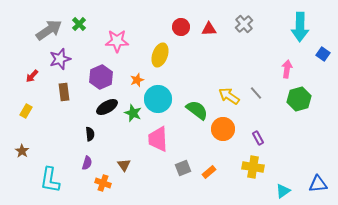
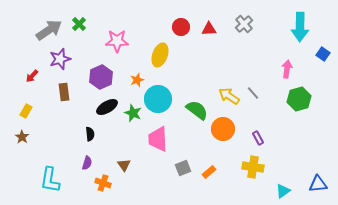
gray line: moved 3 px left
brown star: moved 14 px up
